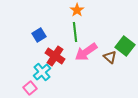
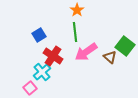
red cross: moved 2 px left
